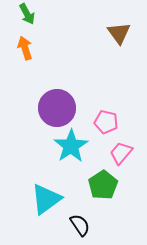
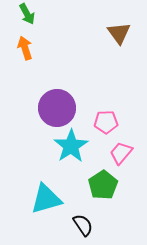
pink pentagon: rotated 15 degrees counterclockwise
cyan triangle: rotated 20 degrees clockwise
black semicircle: moved 3 px right
